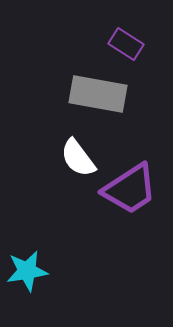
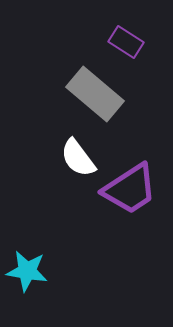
purple rectangle: moved 2 px up
gray rectangle: moved 3 px left; rotated 30 degrees clockwise
cyan star: rotated 18 degrees clockwise
